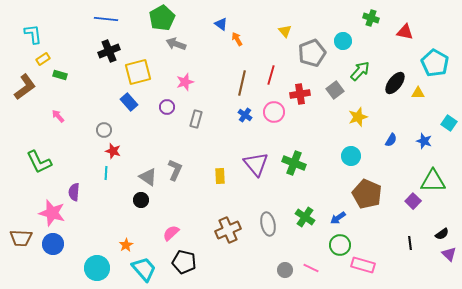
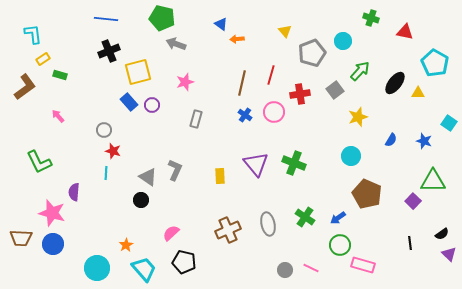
green pentagon at (162, 18): rotated 30 degrees counterclockwise
orange arrow at (237, 39): rotated 64 degrees counterclockwise
purple circle at (167, 107): moved 15 px left, 2 px up
